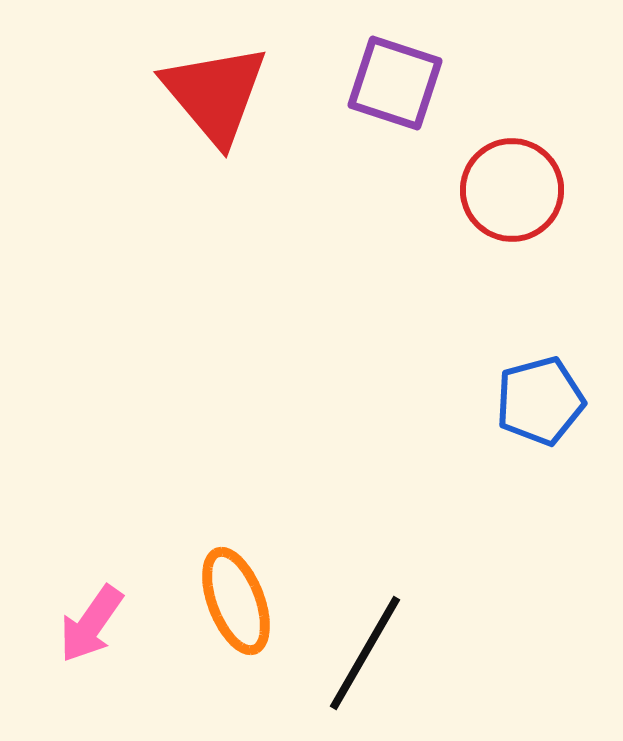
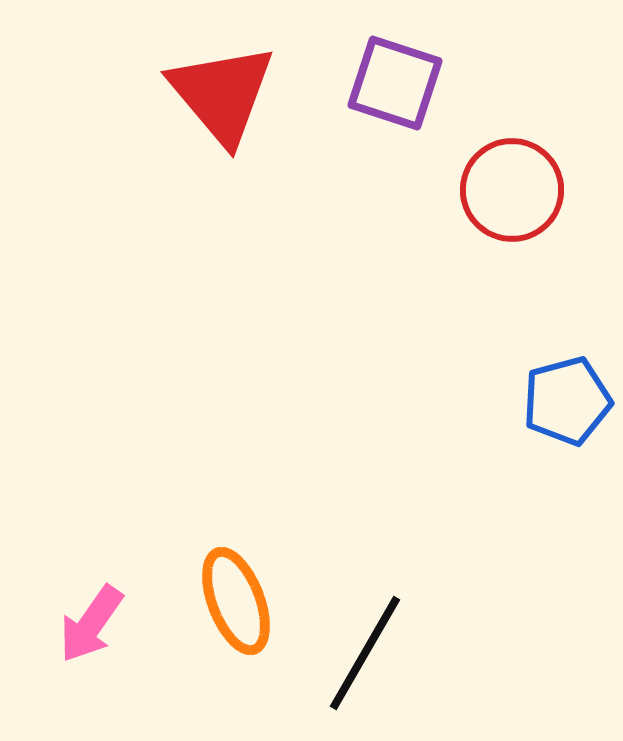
red triangle: moved 7 px right
blue pentagon: moved 27 px right
